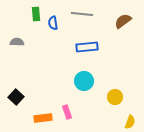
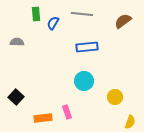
blue semicircle: rotated 40 degrees clockwise
